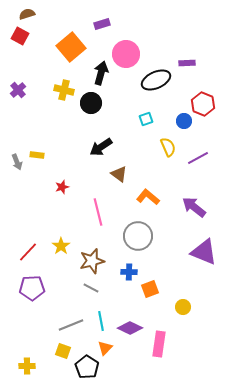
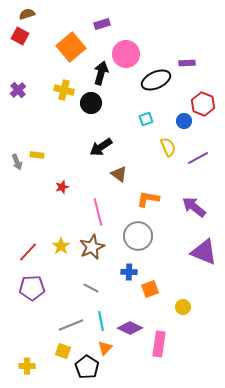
orange L-shape at (148, 197): moved 2 px down; rotated 30 degrees counterclockwise
brown star at (92, 261): moved 14 px up; rotated 10 degrees counterclockwise
